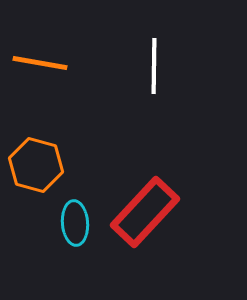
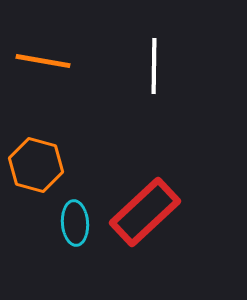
orange line: moved 3 px right, 2 px up
red rectangle: rotated 4 degrees clockwise
